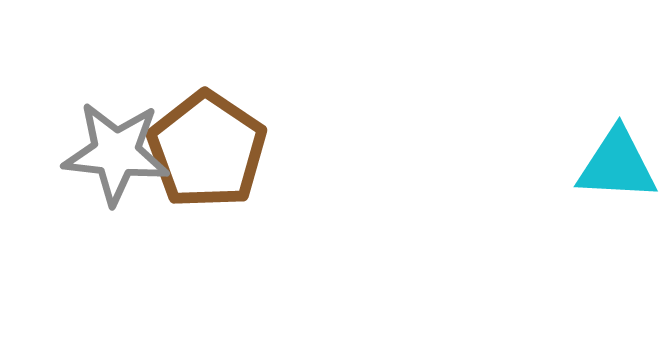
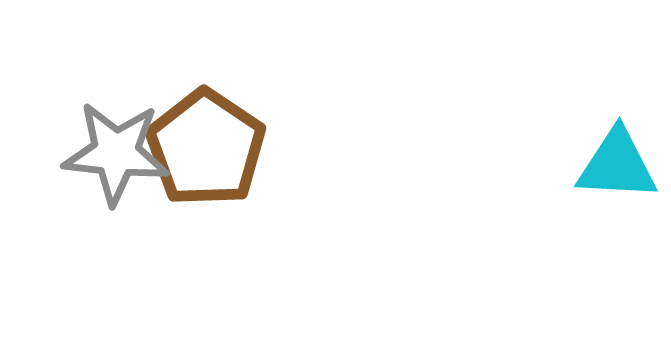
brown pentagon: moved 1 px left, 2 px up
